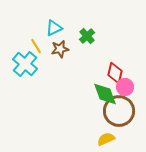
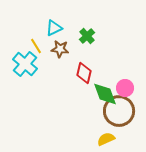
brown star: rotated 18 degrees clockwise
red diamond: moved 31 px left
pink circle: moved 1 px down
